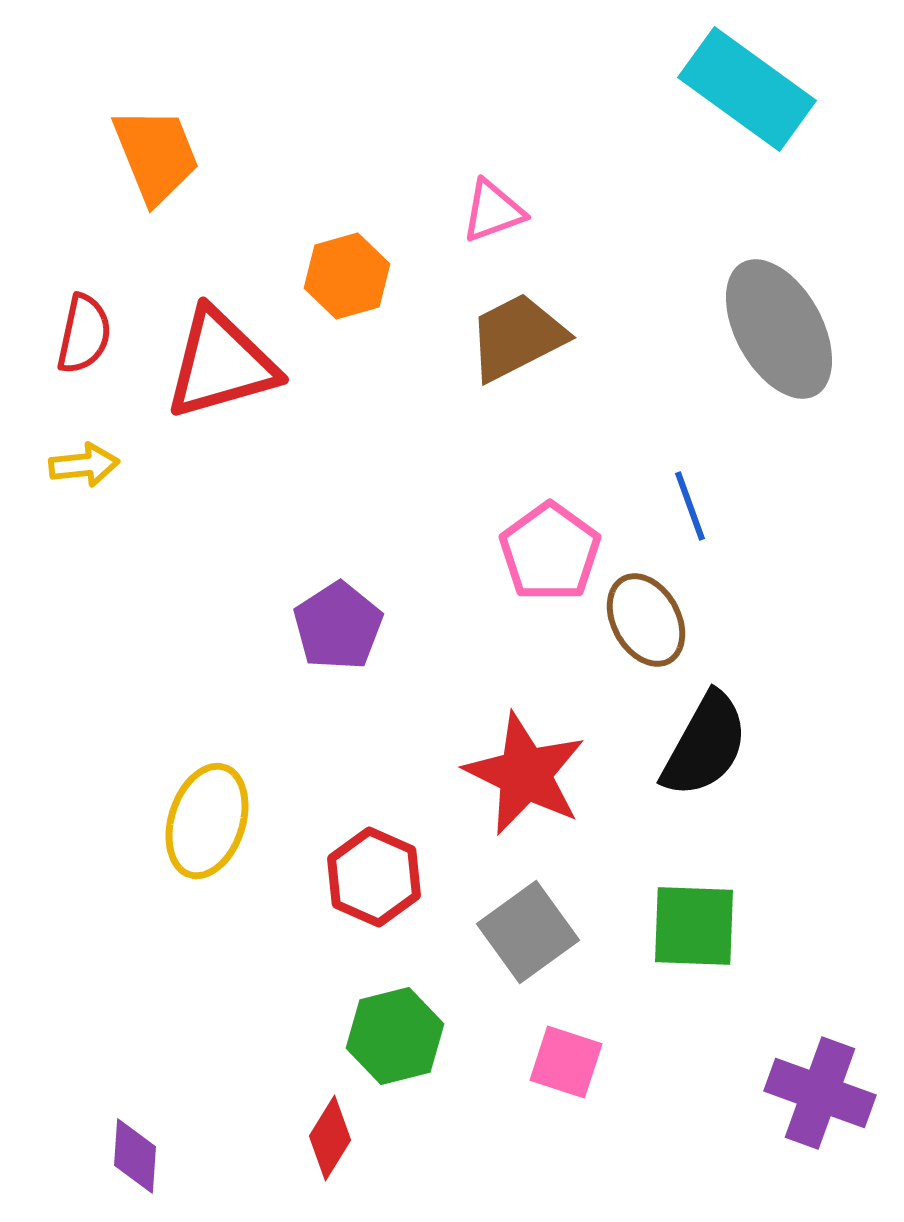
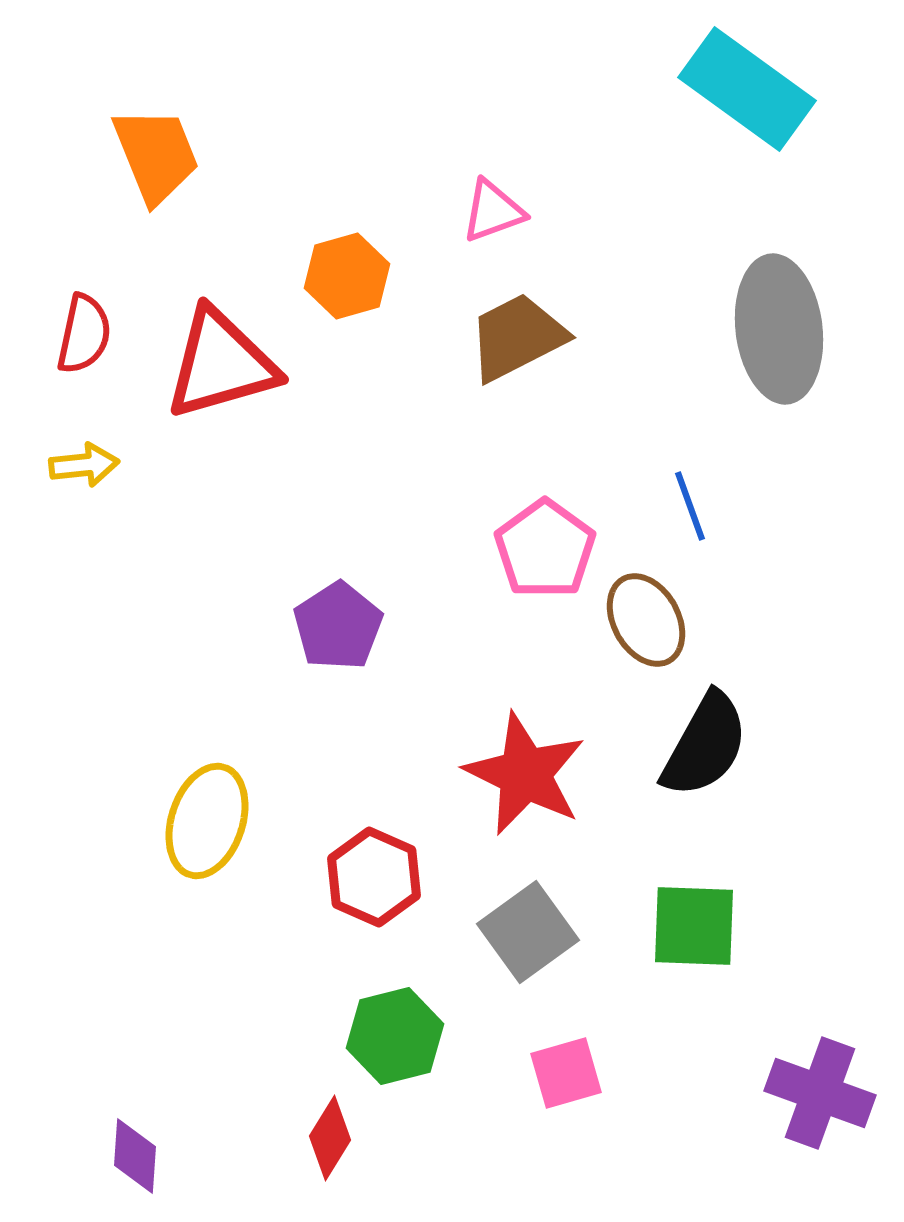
gray ellipse: rotated 22 degrees clockwise
pink pentagon: moved 5 px left, 3 px up
pink square: moved 11 px down; rotated 34 degrees counterclockwise
